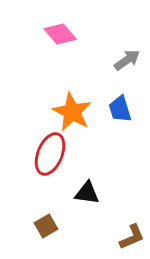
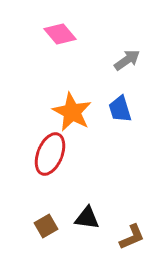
black triangle: moved 25 px down
